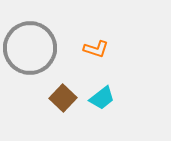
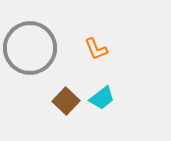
orange L-shape: rotated 50 degrees clockwise
brown square: moved 3 px right, 3 px down
